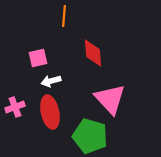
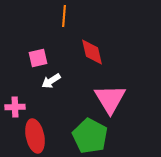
red diamond: moved 1 px left, 1 px up; rotated 8 degrees counterclockwise
white arrow: rotated 18 degrees counterclockwise
pink triangle: rotated 12 degrees clockwise
pink cross: rotated 18 degrees clockwise
red ellipse: moved 15 px left, 24 px down
green pentagon: rotated 12 degrees clockwise
